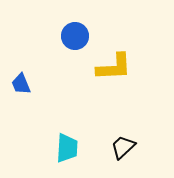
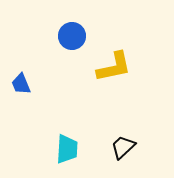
blue circle: moved 3 px left
yellow L-shape: rotated 9 degrees counterclockwise
cyan trapezoid: moved 1 px down
